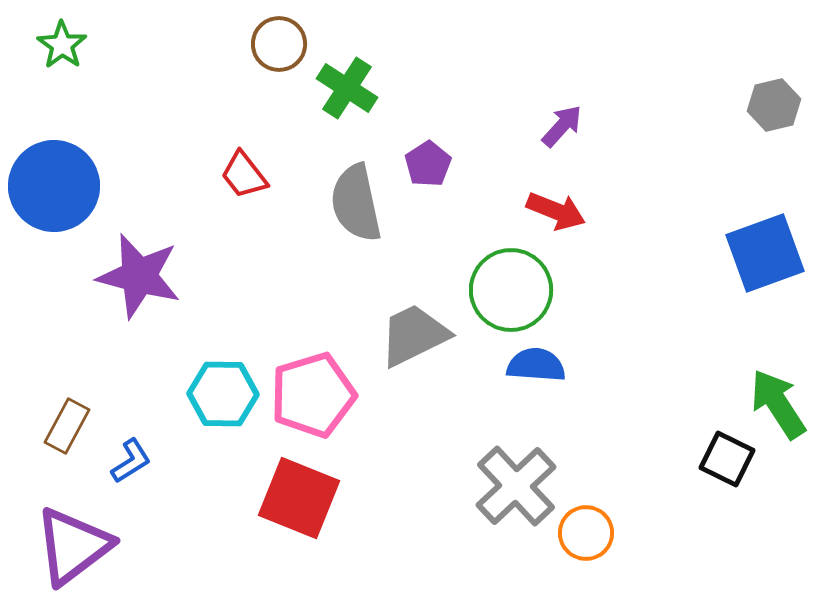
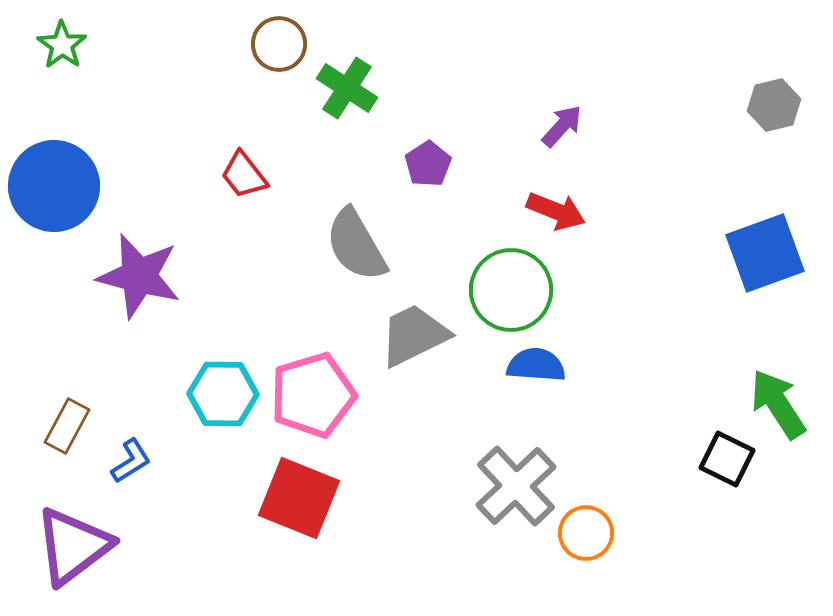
gray semicircle: moved 42 px down; rotated 18 degrees counterclockwise
